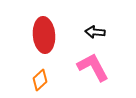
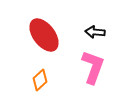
red ellipse: rotated 32 degrees counterclockwise
pink L-shape: rotated 48 degrees clockwise
